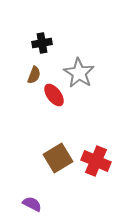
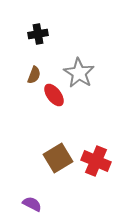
black cross: moved 4 px left, 9 px up
